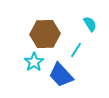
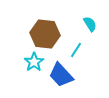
brown hexagon: rotated 8 degrees clockwise
